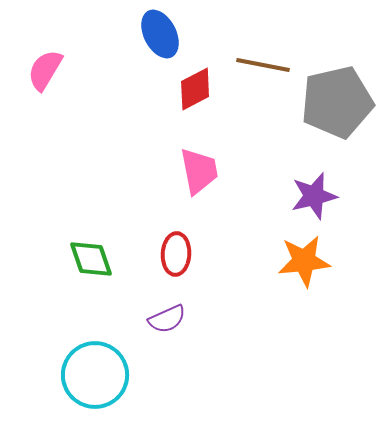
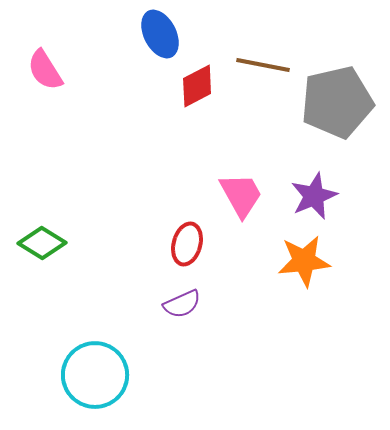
pink semicircle: rotated 63 degrees counterclockwise
red diamond: moved 2 px right, 3 px up
pink trapezoid: moved 42 px right, 24 px down; rotated 18 degrees counterclockwise
purple star: rotated 9 degrees counterclockwise
red ellipse: moved 11 px right, 10 px up; rotated 12 degrees clockwise
green diamond: moved 49 px left, 16 px up; rotated 39 degrees counterclockwise
purple semicircle: moved 15 px right, 15 px up
